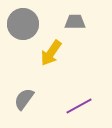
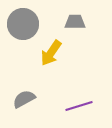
gray semicircle: rotated 25 degrees clockwise
purple line: rotated 12 degrees clockwise
